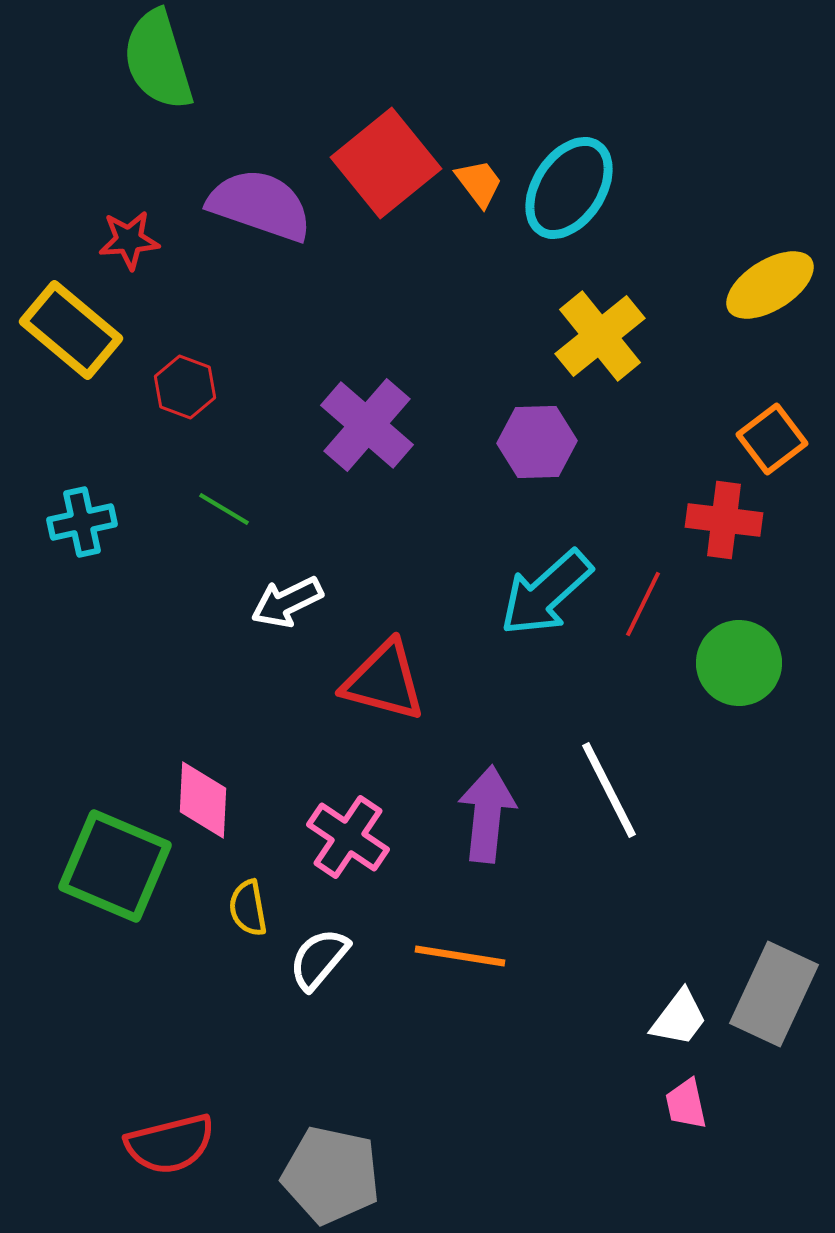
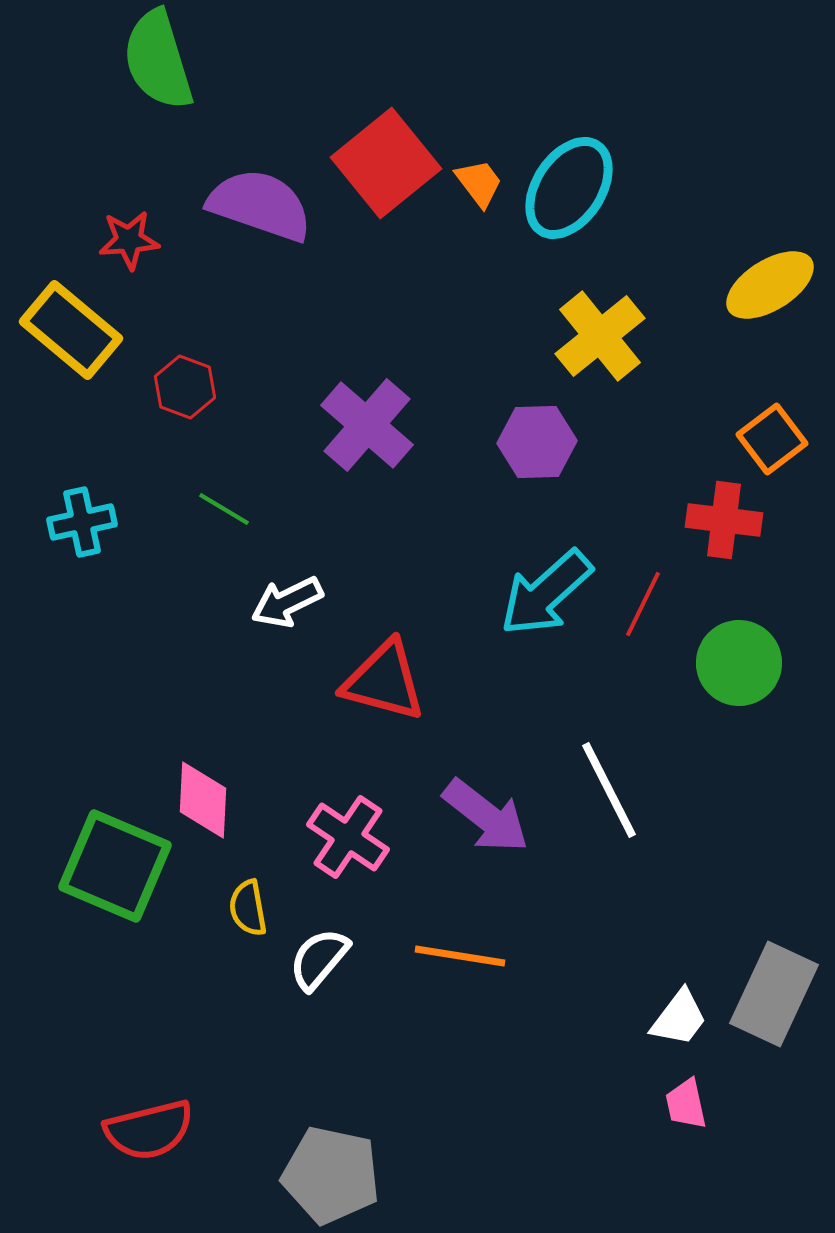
purple arrow: moved 1 px left, 2 px down; rotated 122 degrees clockwise
red semicircle: moved 21 px left, 14 px up
